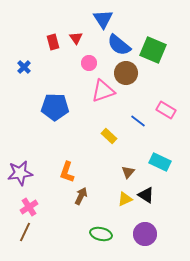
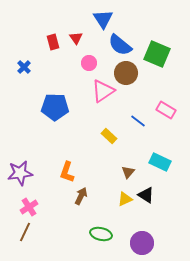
blue semicircle: moved 1 px right
green square: moved 4 px right, 4 px down
pink triangle: rotated 15 degrees counterclockwise
purple circle: moved 3 px left, 9 px down
